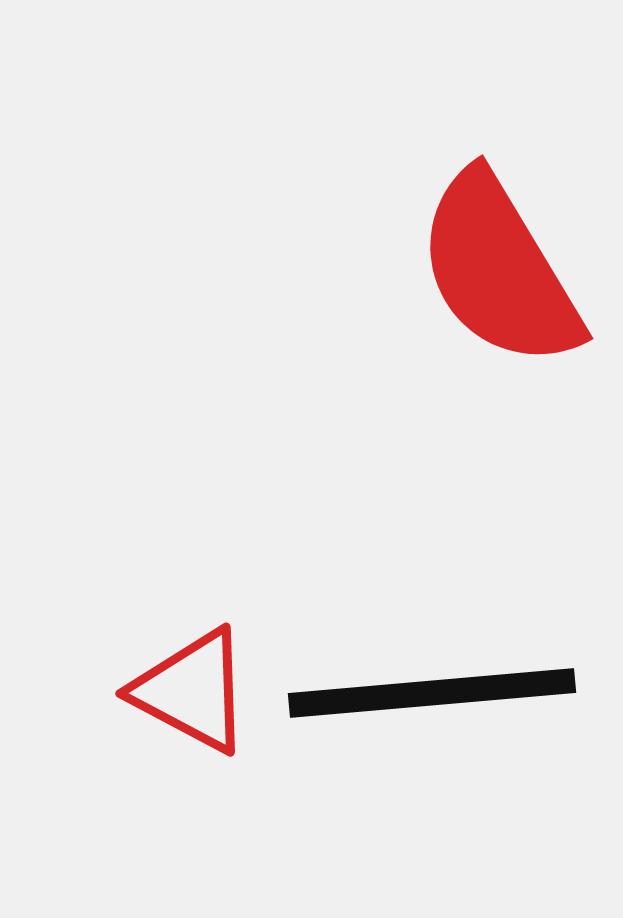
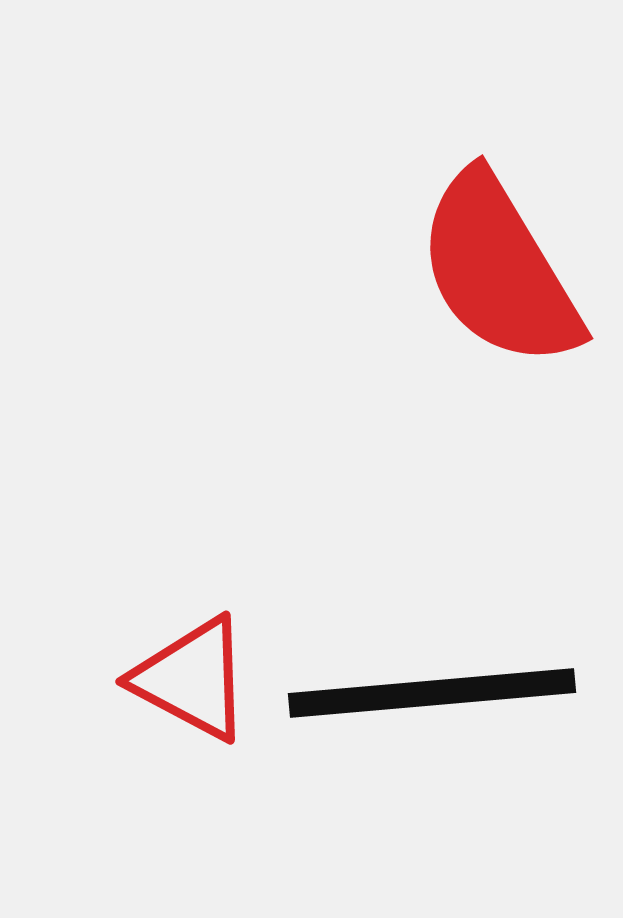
red triangle: moved 12 px up
